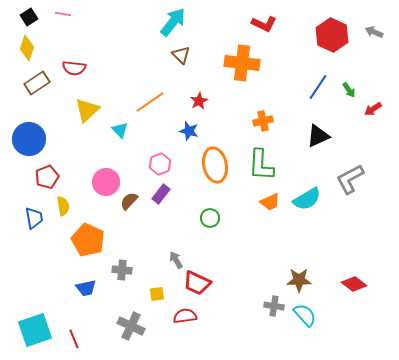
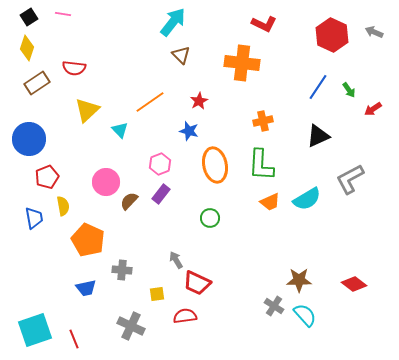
gray cross at (274, 306): rotated 24 degrees clockwise
